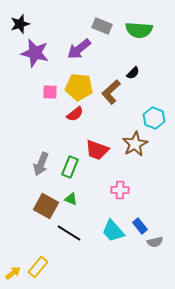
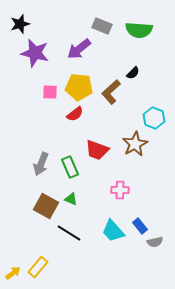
green rectangle: rotated 45 degrees counterclockwise
